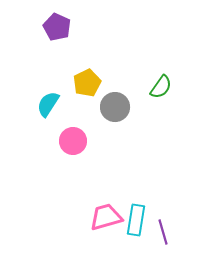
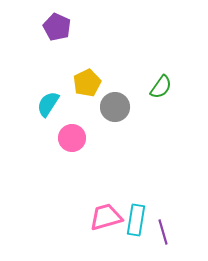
pink circle: moved 1 px left, 3 px up
